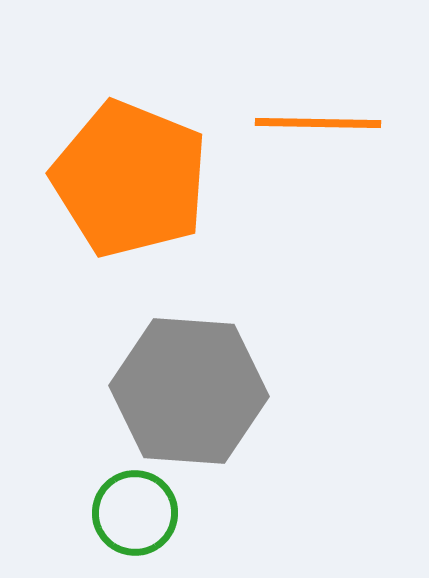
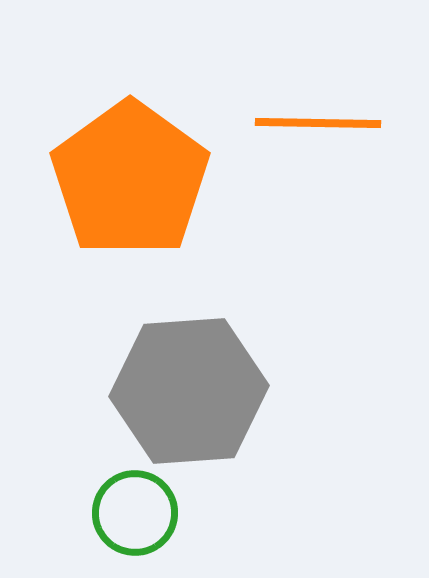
orange pentagon: rotated 14 degrees clockwise
gray hexagon: rotated 8 degrees counterclockwise
